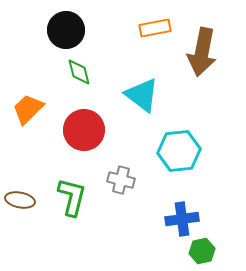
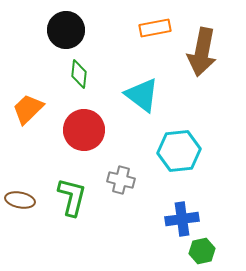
green diamond: moved 2 px down; rotated 20 degrees clockwise
